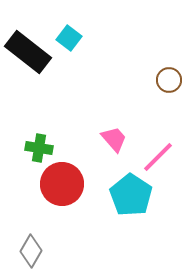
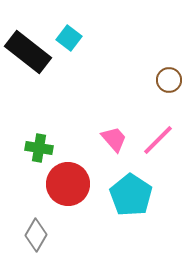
pink line: moved 17 px up
red circle: moved 6 px right
gray diamond: moved 5 px right, 16 px up
